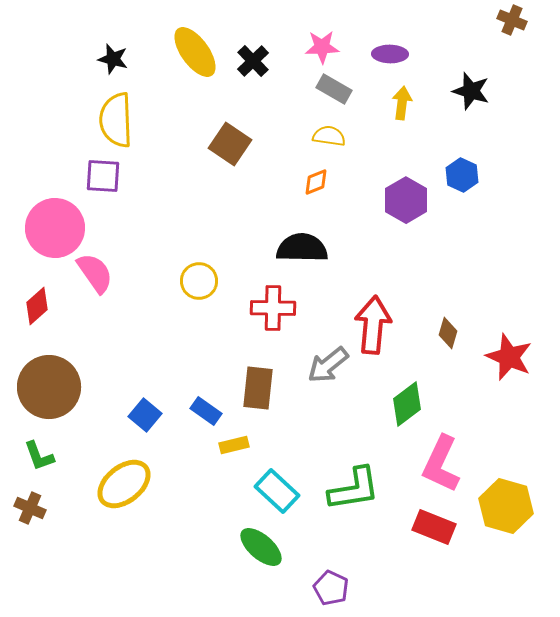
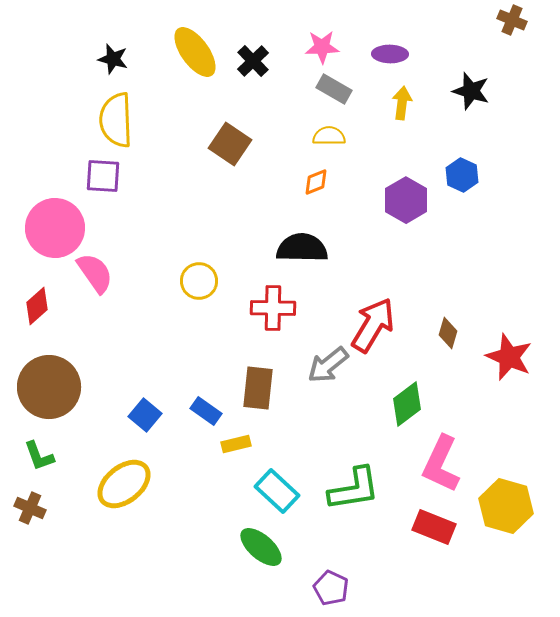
yellow semicircle at (329, 136): rotated 8 degrees counterclockwise
red arrow at (373, 325): rotated 26 degrees clockwise
yellow rectangle at (234, 445): moved 2 px right, 1 px up
